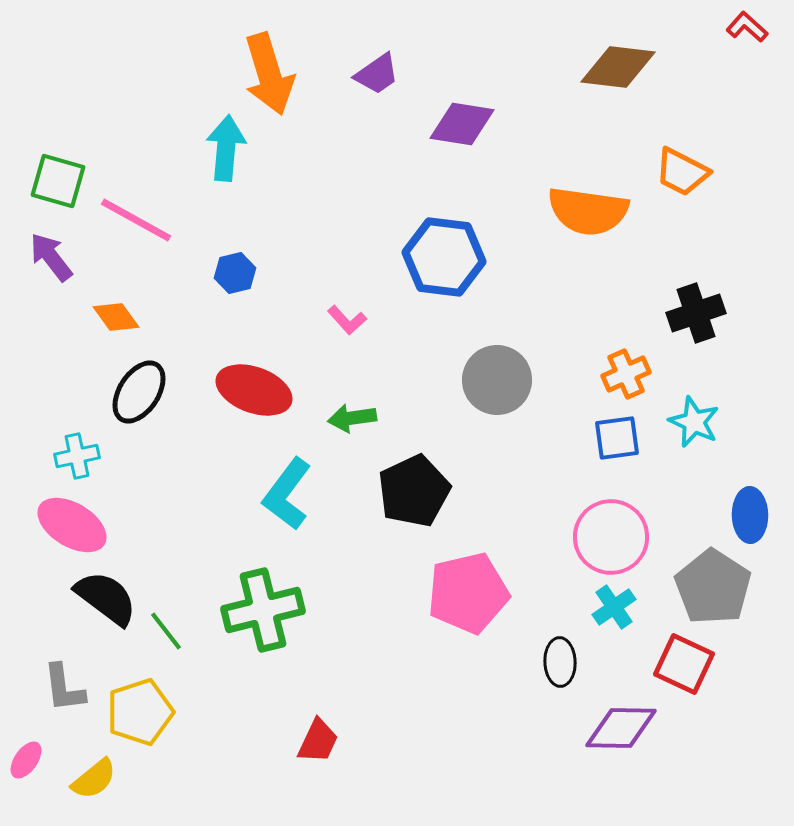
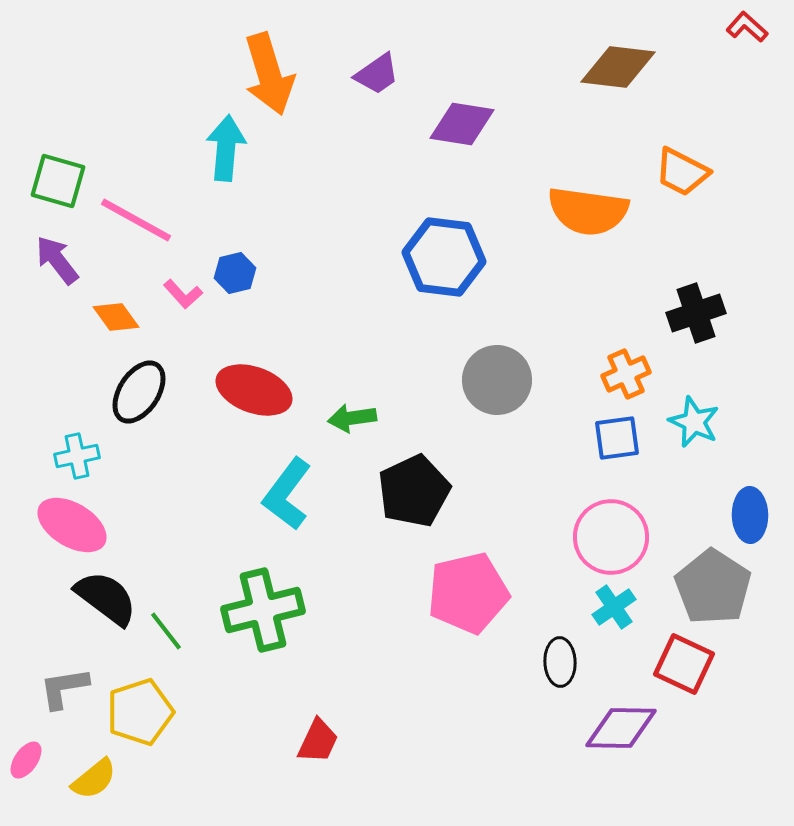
purple arrow at (51, 257): moved 6 px right, 3 px down
pink L-shape at (347, 320): moved 164 px left, 26 px up
gray L-shape at (64, 688): rotated 88 degrees clockwise
